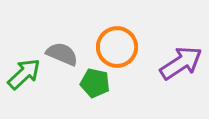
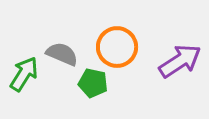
purple arrow: moved 1 px left, 2 px up
green arrow: rotated 15 degrees counterclockwise
green pentagon: moved 2 px left
